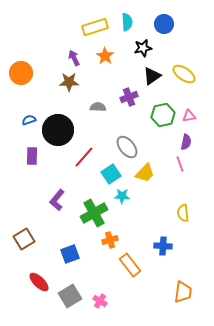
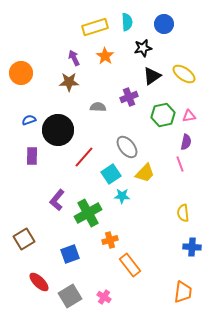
green cross: moved 6 px left
blue cross: moved 29 px right, 1 px down
pink cross: moved 4 px right, 4 px up
